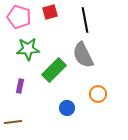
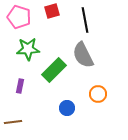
red square: moved 2 px right, 1 px up
